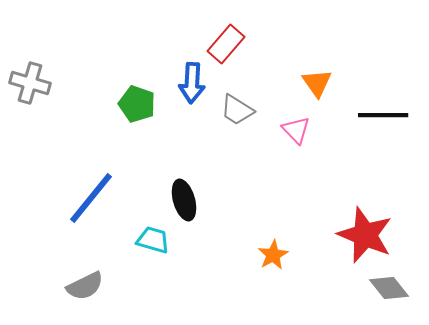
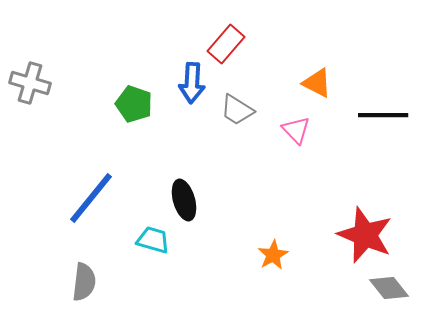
orange triangle: rotated 28 degrees counterclockwise
green pentagon: moved 3 px left
gray semicircle: moved 1 px left, 4 px up; rotated 57 degrees counterclockwise
